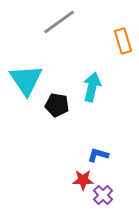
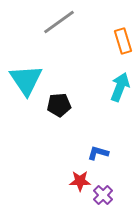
cyan arrow: moved 28 px right; rotated 8 degrees clockwise
black pentagon: moved 2 px right; rotated 15 degrees counterclockwise
blue L-shape: moved 2 px up
red star: moved 3 px left, 1 px down
